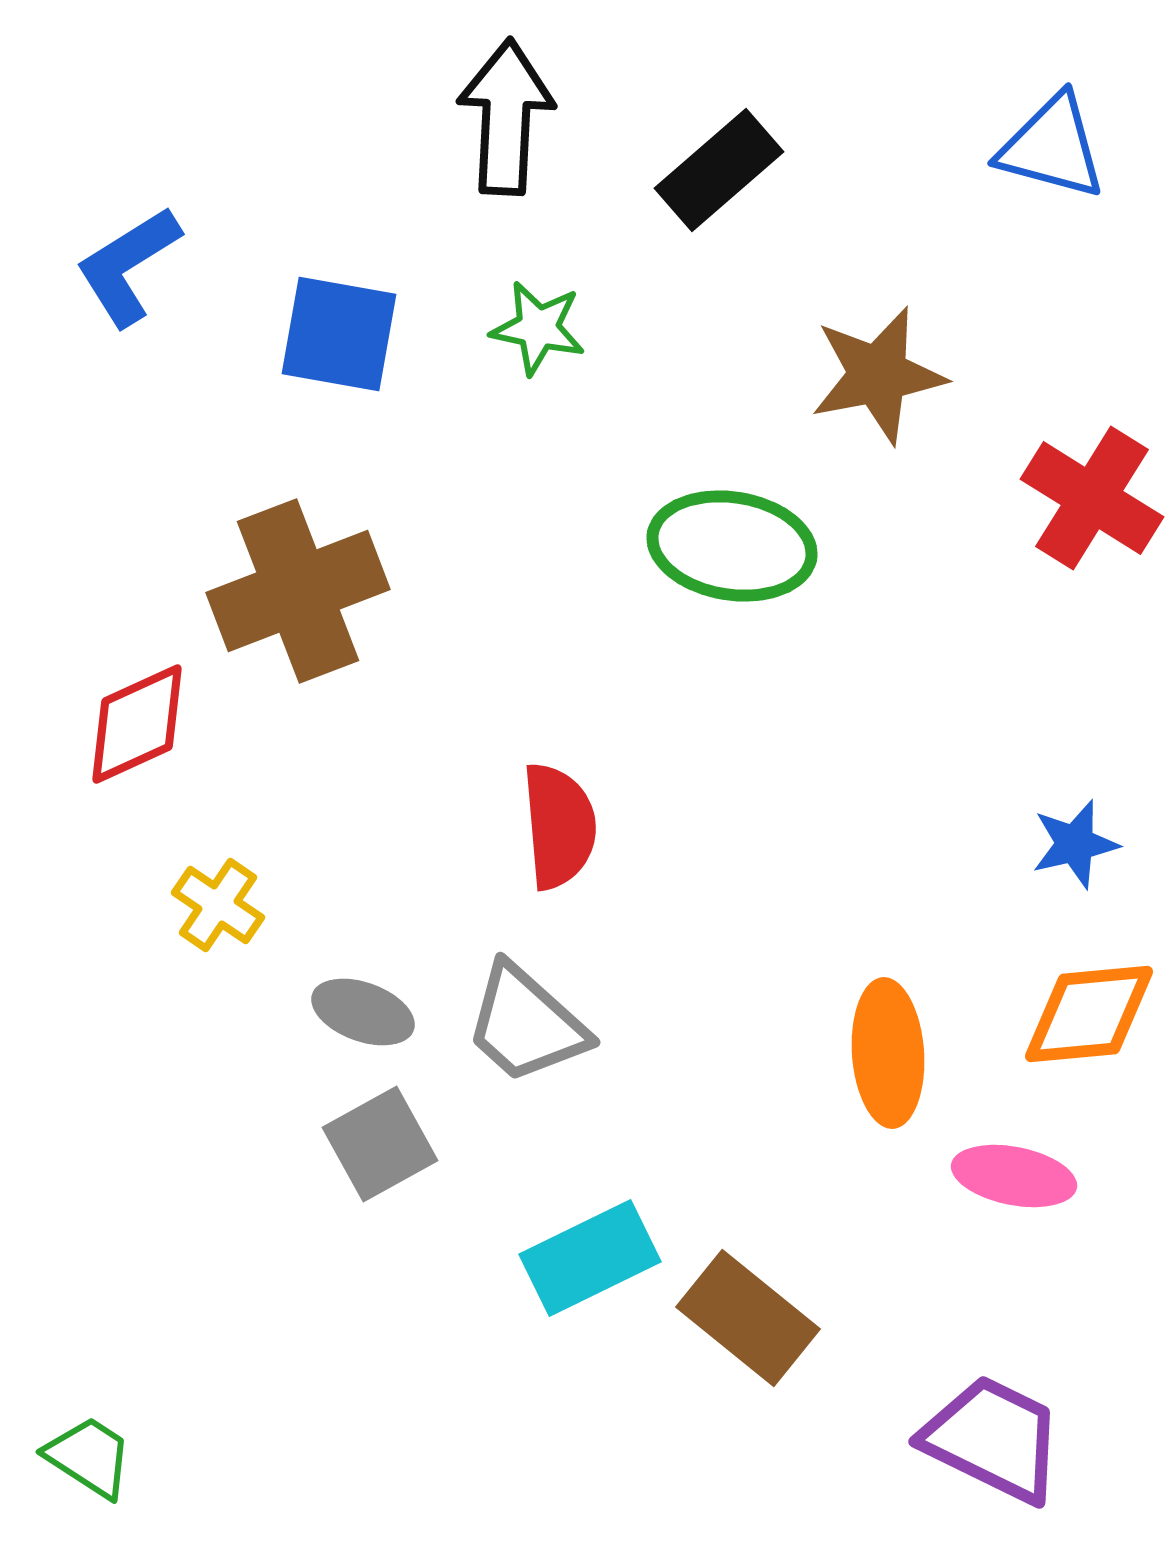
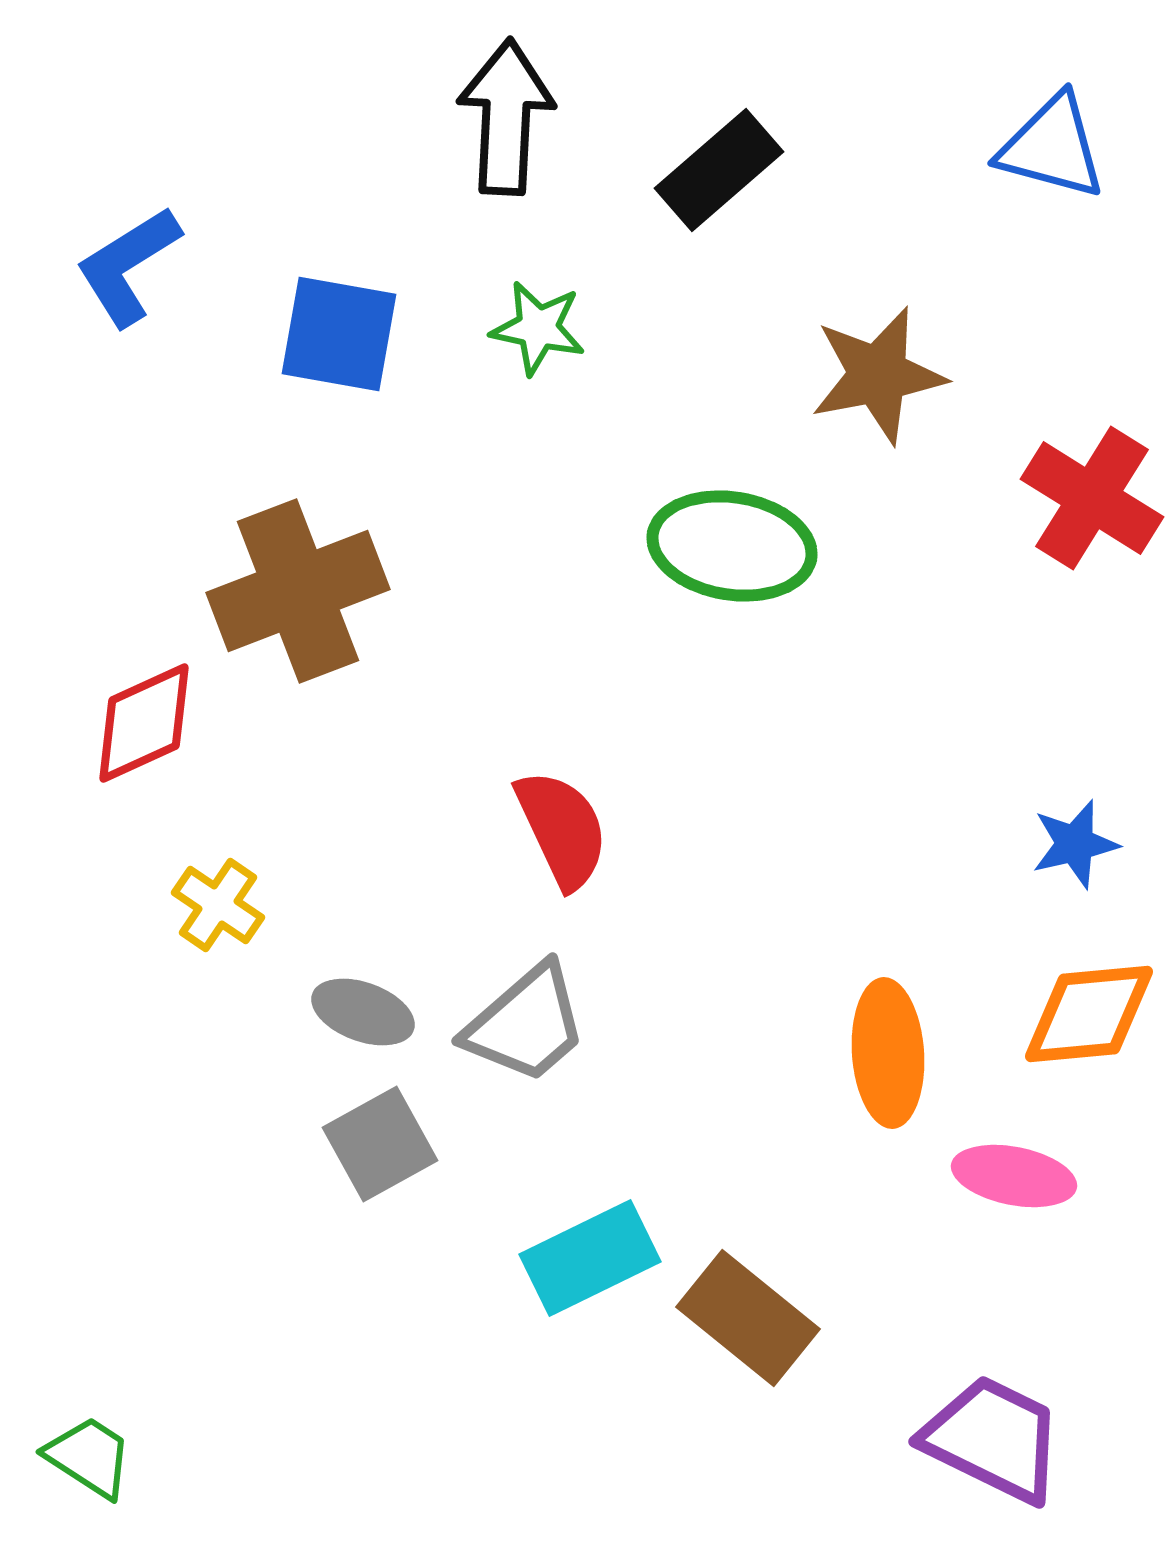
red diamond: moved 7 px right, 1 px up
red semicircle: moved 3 px right, 3 px down; rotated 20 degrees counterclockwise
gray trapezoid: rotated 83 degrees counterclockwise
